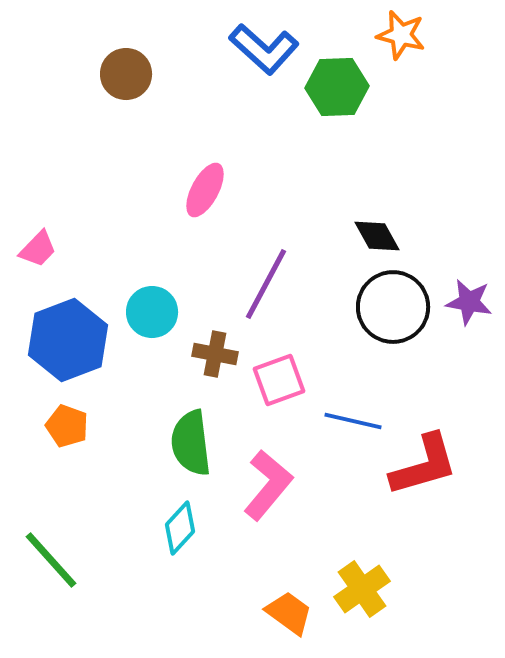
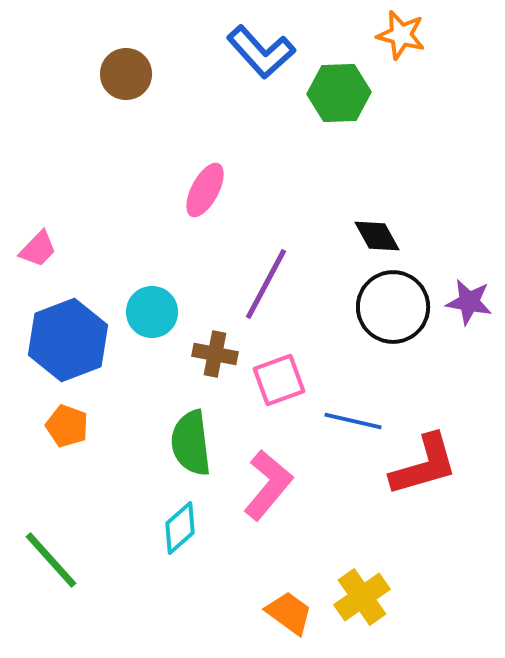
blue L-shape: moved 3 px left, 3 px down; rotated 6 degrees clockwise
green hexagon: moved 2 px right, 6 px down
cyan diamond: rotated 6 degrees clockwise
yellow cross: moved 8 px down
